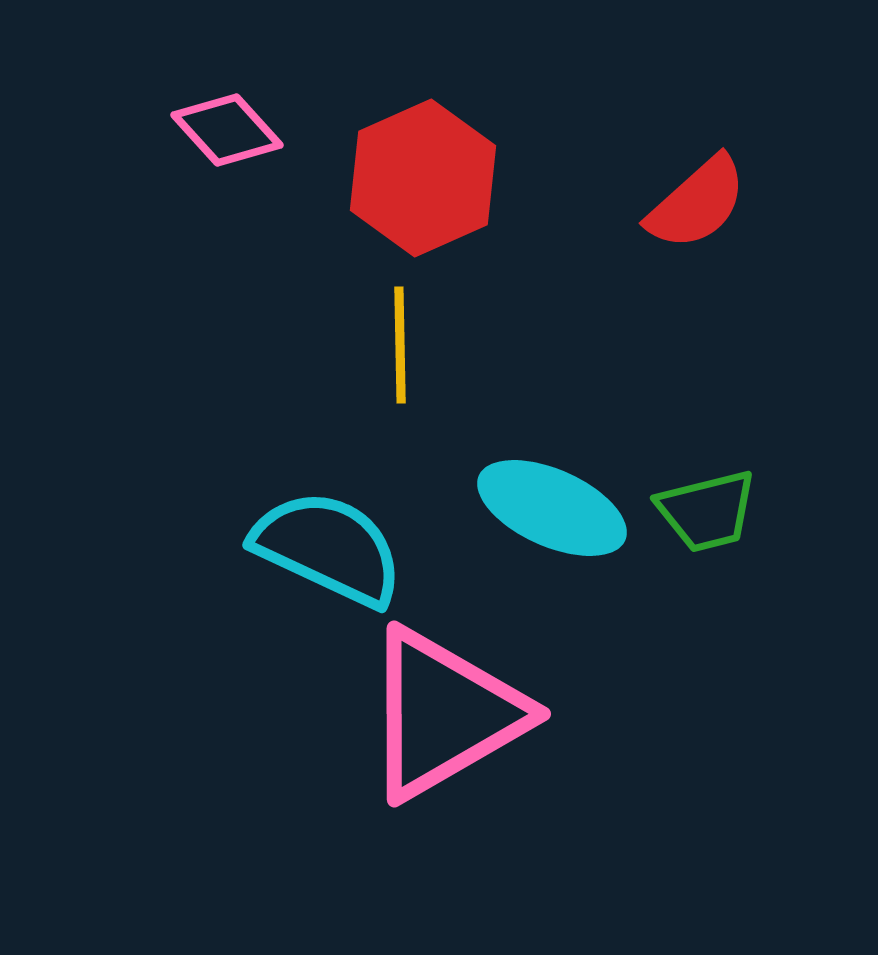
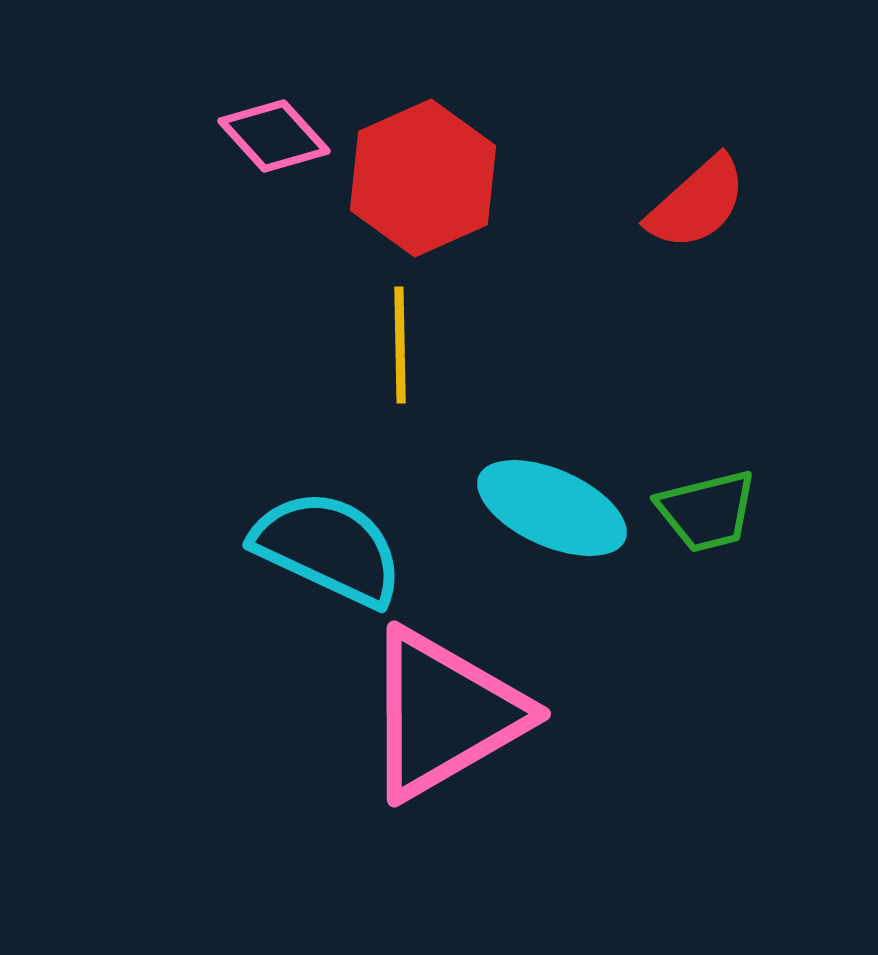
pink diamond: moved 47 px right, 6 px down
